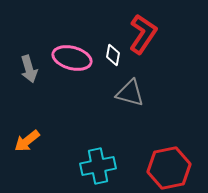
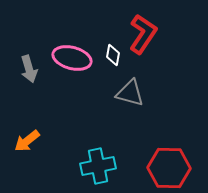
red hexagon: rotated 12 degrees clockwise
